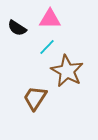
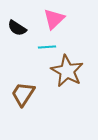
pink triangle: moved 4 px right; rotated 45 degrees counterclockwise
cyan line: rotated 42 degrees clockwise
brown trapezoid: moved 12 px left, 4 px up
